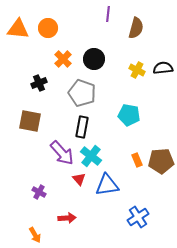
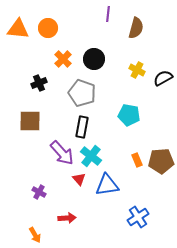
black semicircle: moved 10 px down; rotated 24 degrees counterclockwise
brown square: rotated 10 degrees counterclockwise
